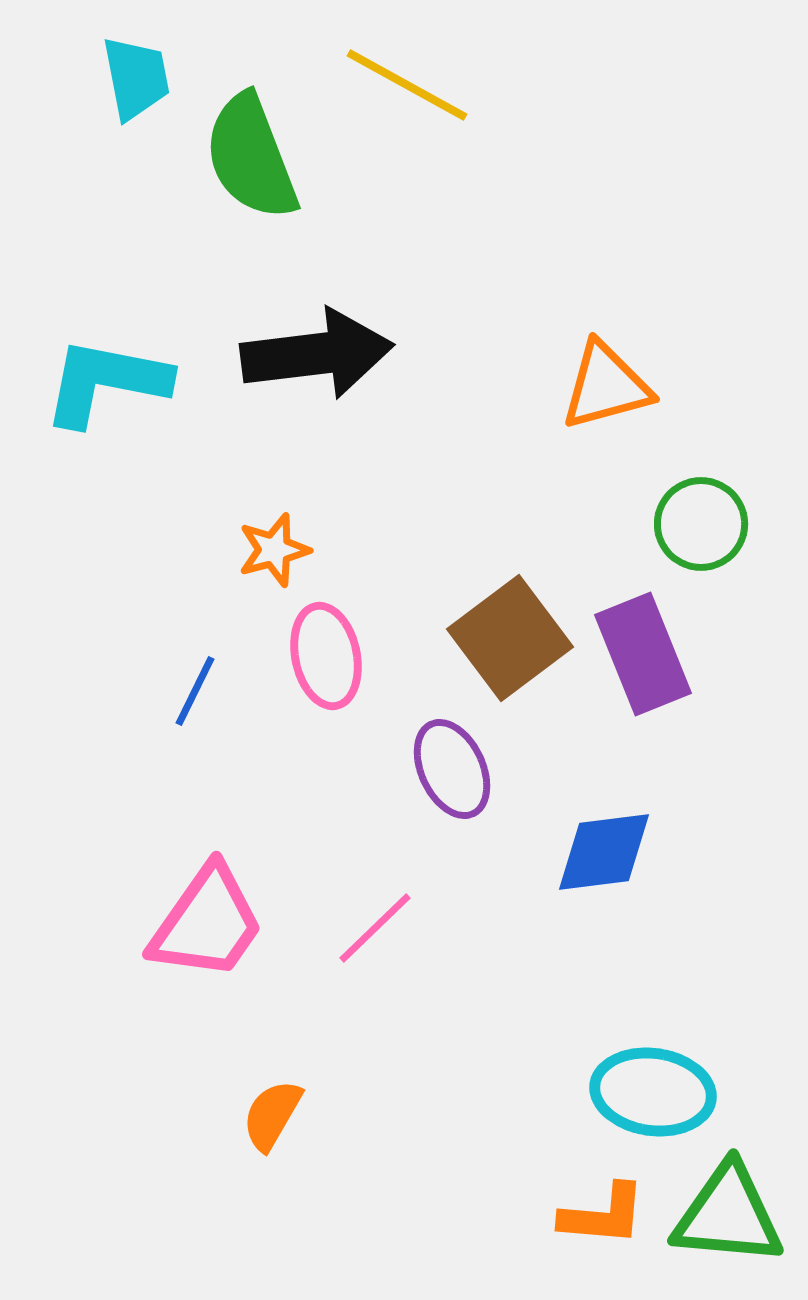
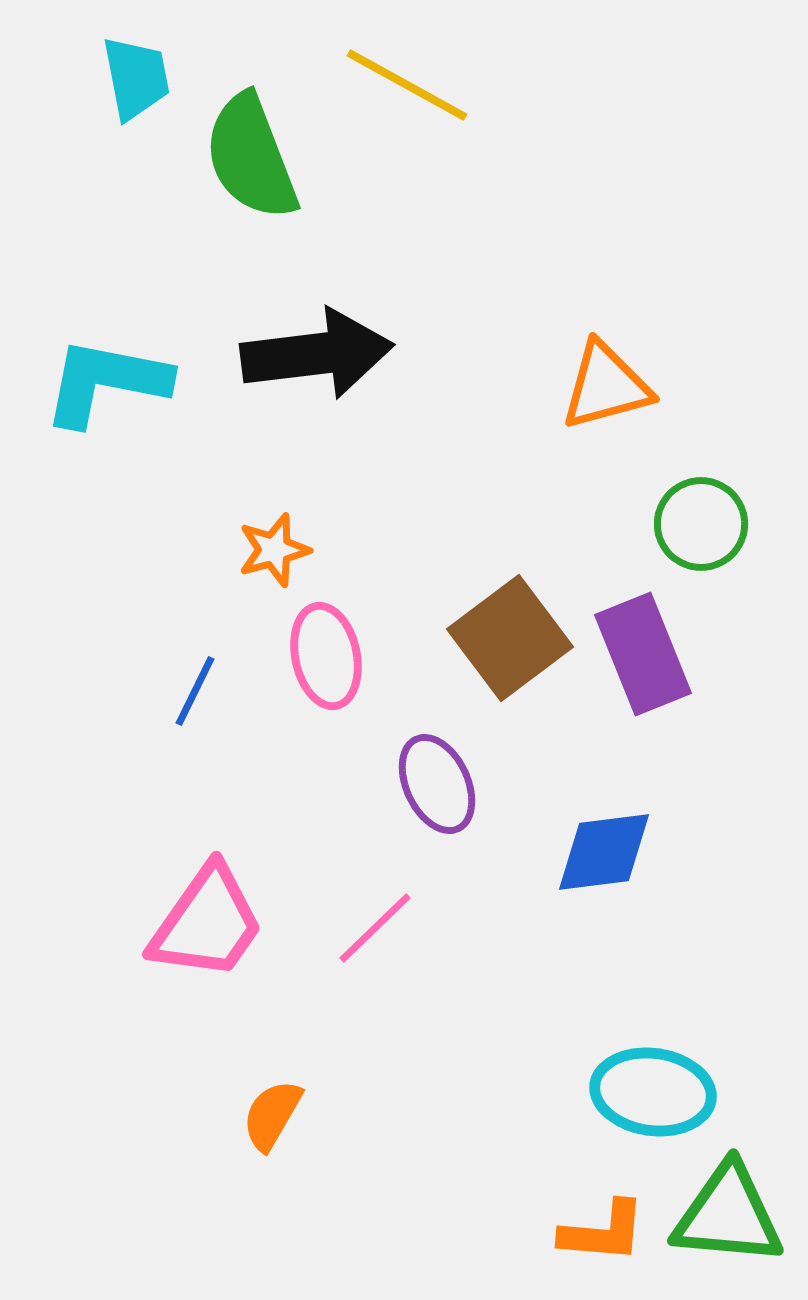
purple ellipse: moved 15 px left, 15 px down
orange L-shape: moved 17 px down
